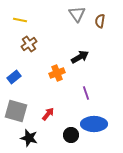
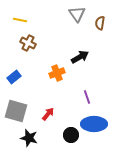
brown semicircle: moved 2 px down
brown cross: moved 1 px left, 1 px up; rotated 28 degrees counterclockwise
purple line: moved 1 px right, 4 px down
